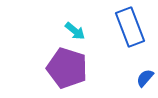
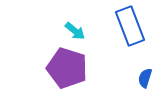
blue rectangle: moved 1 px up
blue semicircle: rotated 24 degrees counterclockwise
